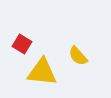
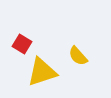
yellow triangle: rotated 24 degrees counterclockwise
